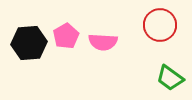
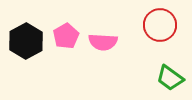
black hexagon: moved 3 px left, 2 px up; rotated 24 degrees counterclockwise
